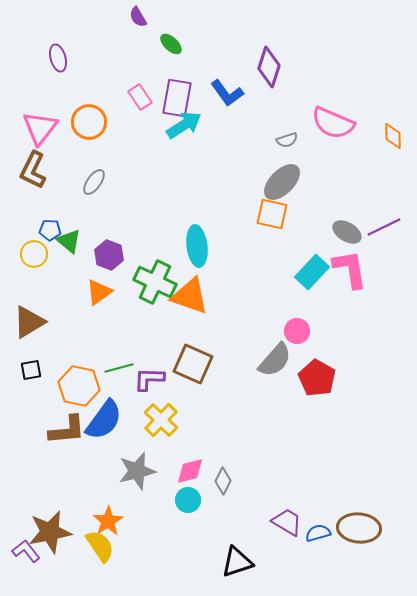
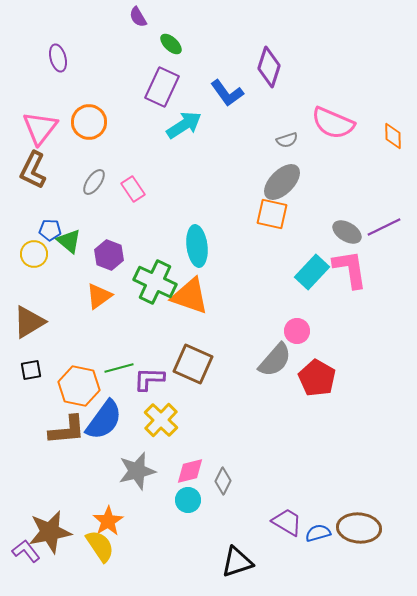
pink rectangle at (140, 97): moved 7 px left, 92 px down
purple rectangle at (177, 98): moved 15 px left, 11 px up; rotated 15 degrees clockwise
orange triangle at (99, 292): moved 4 px down
